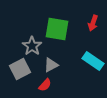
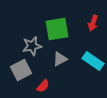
green square: rotated 20 degrees counterclockwise
gray star: rotated 24 degrees clockwise
gray triangle: moved 9 px right, 6 px up
gray square: moved 1 px right, 1 px down
red semicircle: moved 2 px left, 1 px down
